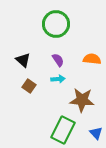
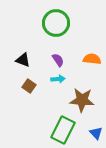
green circle: moved 1 px up
black triangle: rotated 21 degrees counterclockwise
